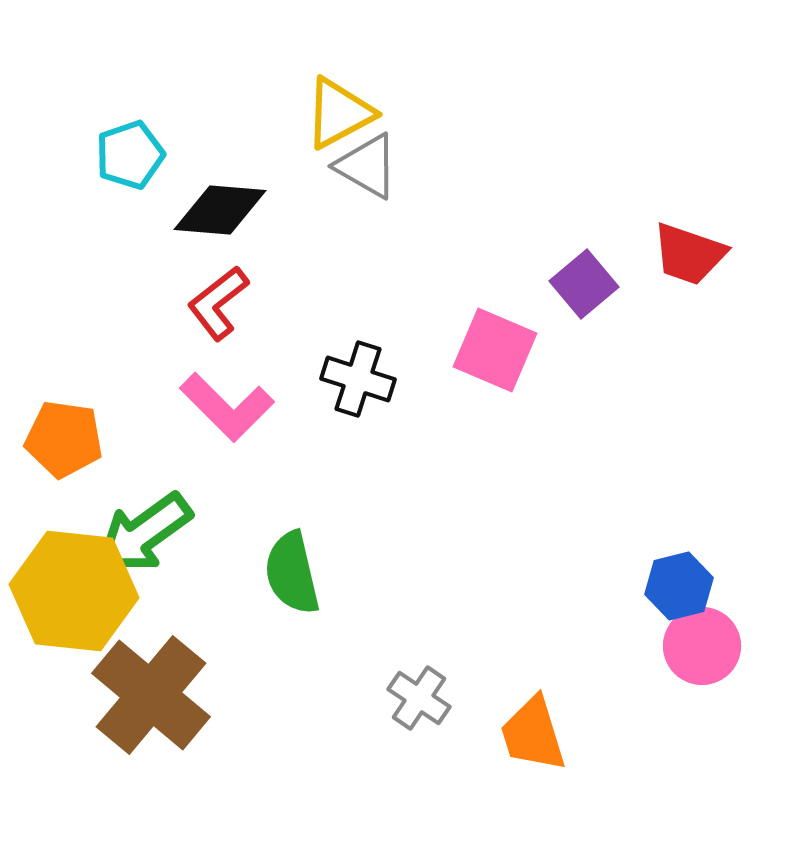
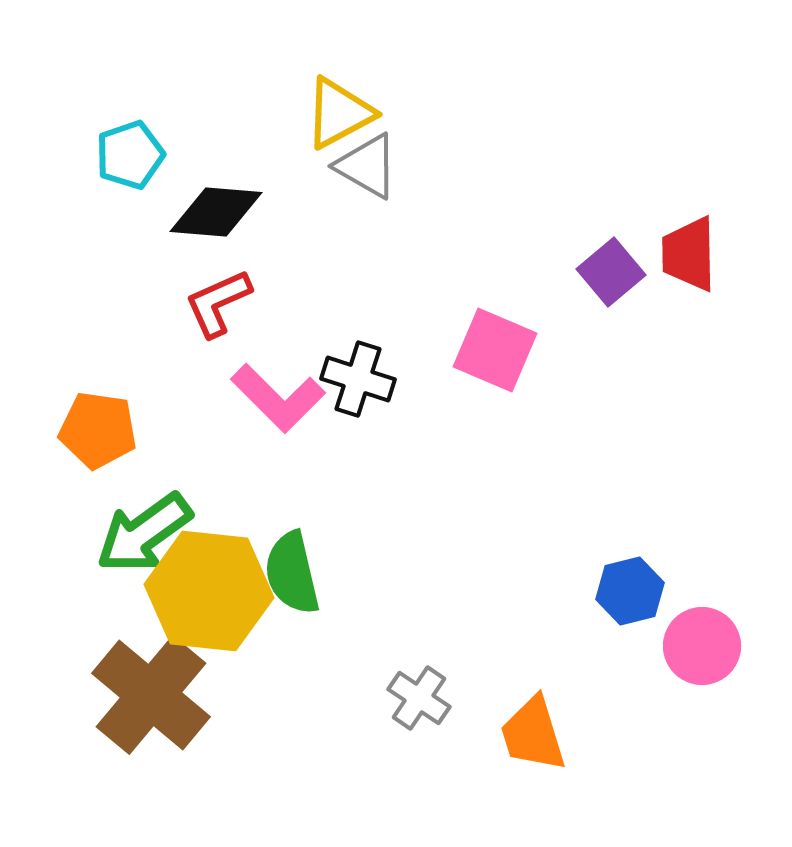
black diamond: moved 4 px left, 2 px down
red trapezoid: rotated 70 degrees clockwise
purple square: moved 27 px right, 12 px up
red L-shape: rotated 14 degrees clockwise
pink L-shape: moved 51 px right, 9 px up
orange pentagon: moved 34 px right, 9 px up
blue hexagon: moved 49 px left, 5 px down
yellow hexagon: moved 135 px right
